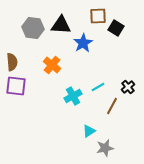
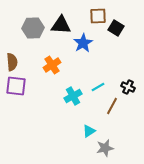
gray hexagon: rotated 10 degrees counterclockwise
orange cross: rotated 18 degrees clockwise
black cross: rotated 24 degrees counterclockwise
